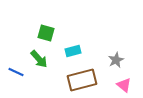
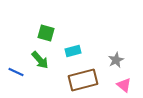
green arrow: moved 1 px right, 1 px down
brown rectangle: moved 1 px right
